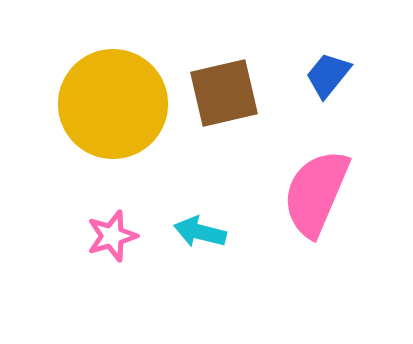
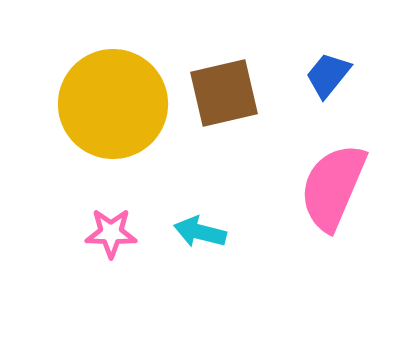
pink semicircle: moved 17 px right, 6 px up
pink star: moved 1 px left, 3 px up; rotated 18 degrees clockwise
